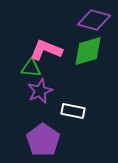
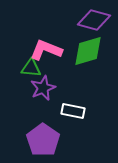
purple star: moved 3 px right, 3 px up
